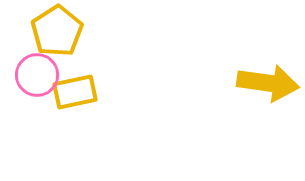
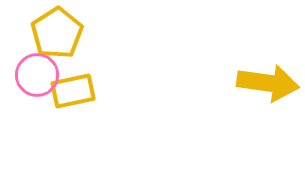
yellow pentagon: moved 2 px down
yellow rectangle: moved 2 px left, 1 px up
